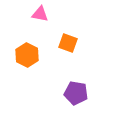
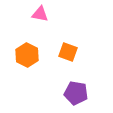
orange square: moved 9 px down
